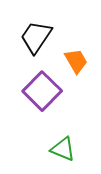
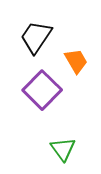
purple square: moved 1 px up
green triangle: rotated 32 degrees clockwise
